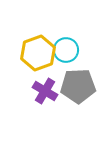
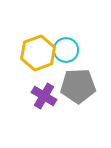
purple cross: moved 1 px left, 5 px down
